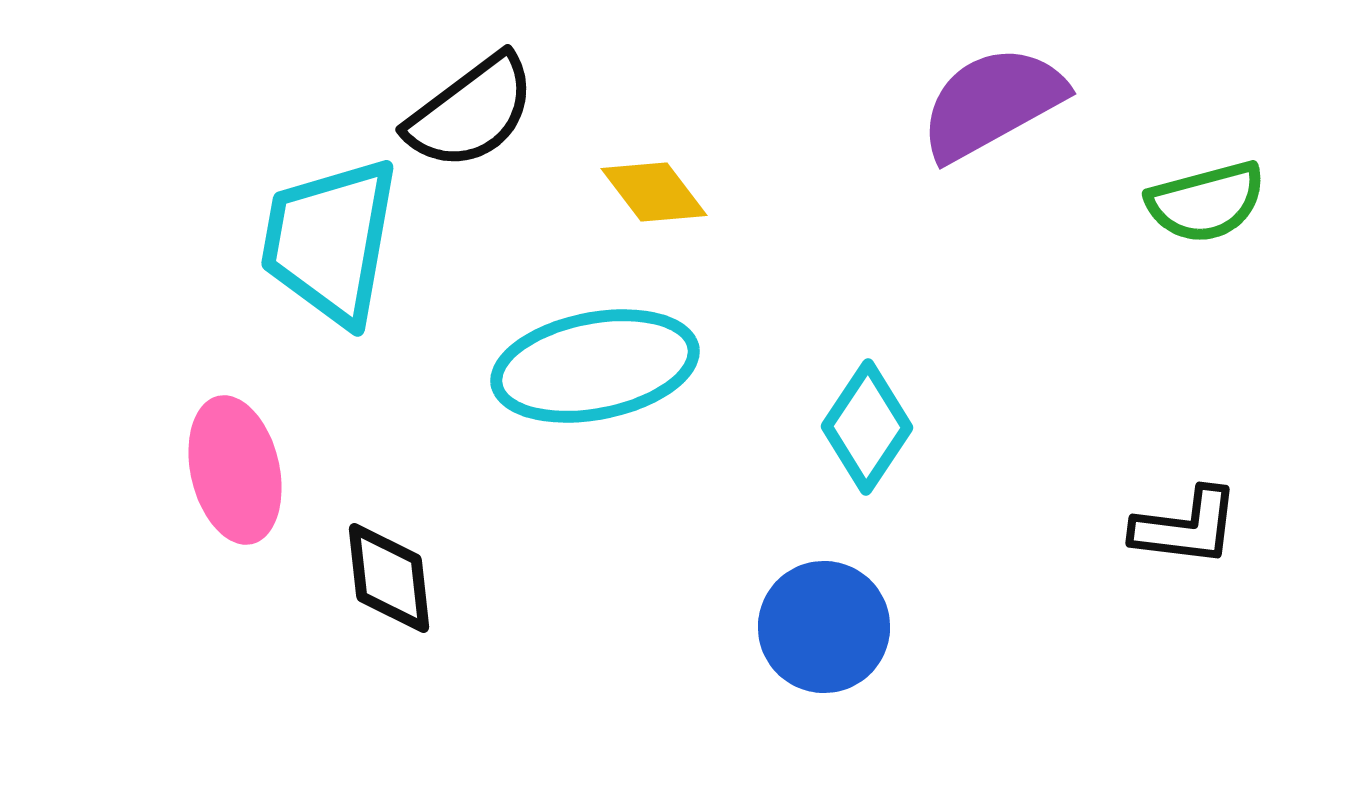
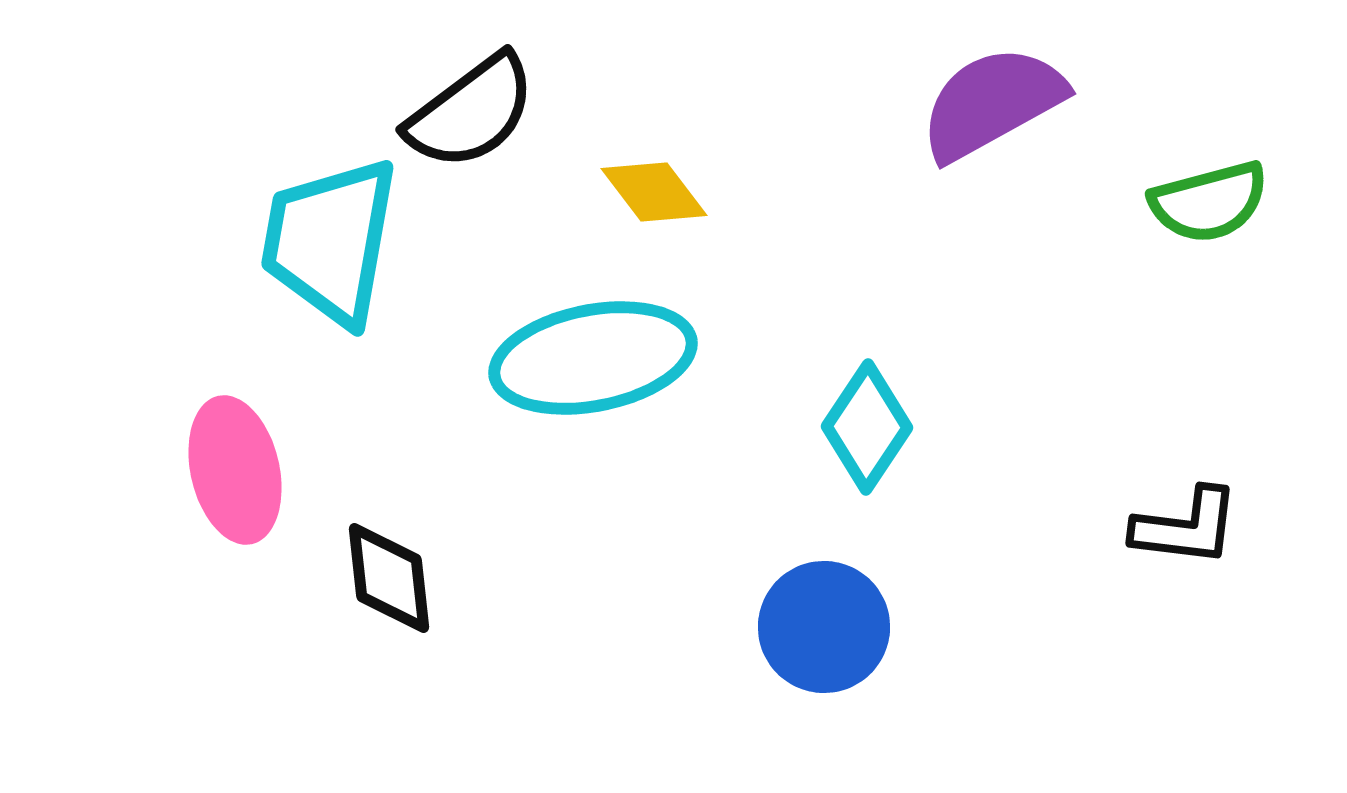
green semicircle: moved 3 px right
cyan ellipse: moved 2 px left, 8 px up
